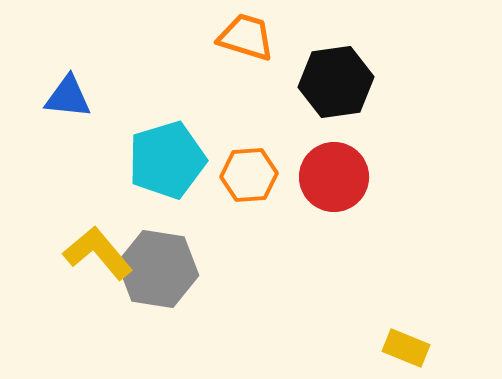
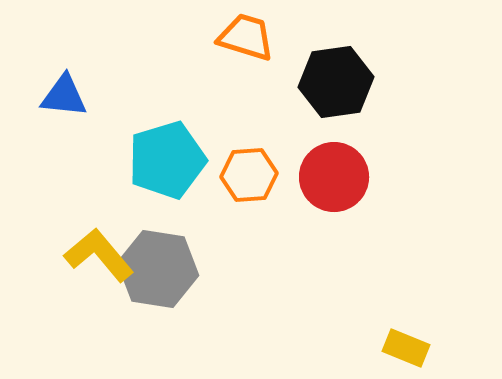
blue triangle: moved 4 px left, 1 px up
yellow L-shape: moved 1 px right, 2 px down
